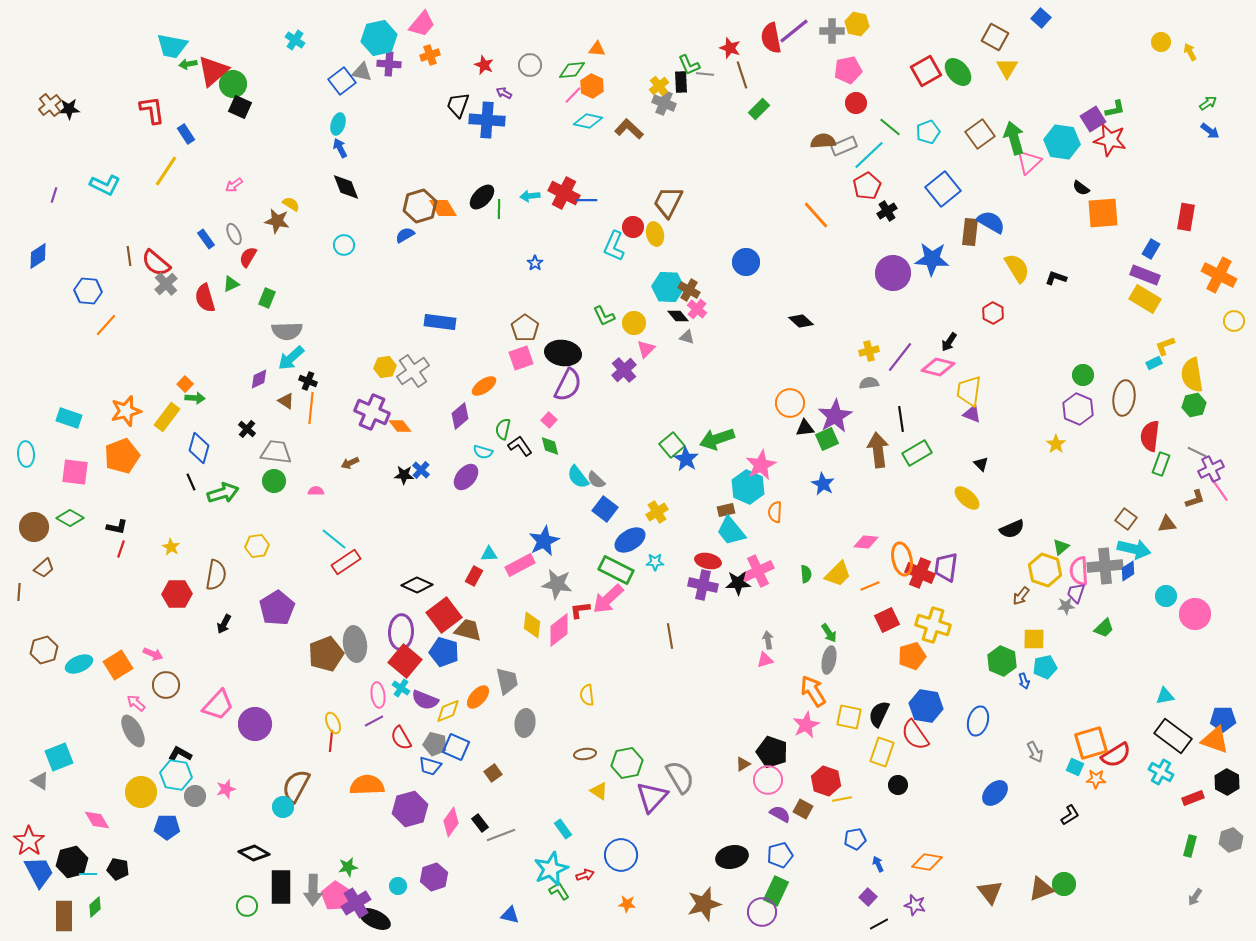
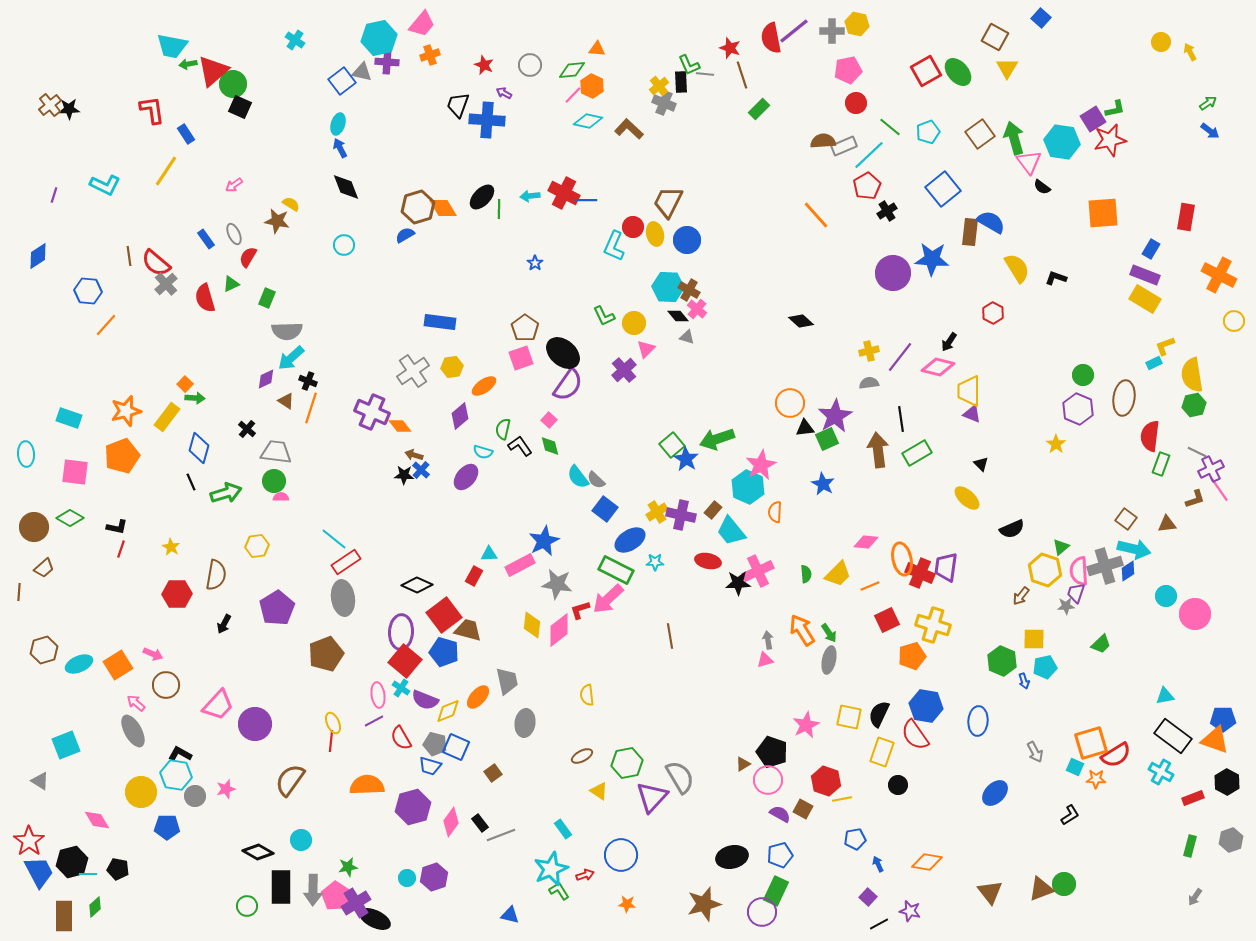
purple cross at (389, 64): moved 2 px left, 2 px up
red star at (1110, 140): rotated 24 degrees counterclockwise
pink triangle at (1029, 162): rotated 24 degrees counterclockwise
black semicircle at (1081, 188): moved 39 px left, 1 px up
brown hexagon at (420, 206): moved 2 px left, 1 px down
blue circle at (746, 262): moved 59 px left, 22 px up
black ellipse at (563, 353): rotated 32 degrees clockwise
yellow hexagon at (385, 367): moved 67 px right
purple diamond at (259, 379): moved 7 px right
purple semicircle at (568, 385): rotated 8 degrees clockwise
yellow trapezoid at (969, 391): rotated 8 degrees counterclockwise
orange line at (311, 408): rotated 12 degrees clockwise
brown arrow at (350, 463): moved 64 px right, 8 px up; rotated 42 degrees clockwise
pink semicircle at (316, 491): moved 35 px left, 6 px down
green arrow at (223, 493): moved 3 px right
brown rectangle at (726, 510): moved 13 px left; rotated 36 degrees counterclockwise
gray cross at (1105, 566): rotated 12 degrees counterclockwise
purple cross at (703, 585): moved 22 px left, 70 px up
red L-shape at (580, 610): rotated 10 degrees counterclockwise
green trapezoid at (1104, 628): moved 3 px left, 16 px down
gray ellipse at (355, 644): moved 12 px left, 46 px up
orange arrow at (813, 691): moved 11 px left, 61 px up
blue ellipse at (978, 721): rotated 12 degrees counterclockwise
brown ellipse at (585, 754): moved 3 px left, 2 px down; rotated 20 degrees counterclockwise
cyan square at (59, 757): moved 7 px right, 12 px up
brown semicircle at (296, 786): moved 6 px left, 6 px up; rotated 8 degrees clockwise
cyan circle at (283, 807): moved 18 px right, 33 px down
purple hexagon at (410, 809): moved 3 px right, 2 px up
black diamond at (254, 853): moved 4 px right, 1 px up
cyan circle at (398, 886): moved 9 px right, 8 px up
purple star at (915, 905): moved 5 px left, 6 px down
